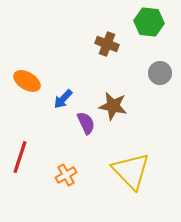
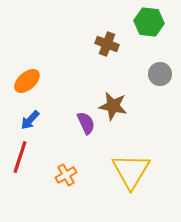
gray circle: moved 1 px down
orange ellipse: rotated 72 degrees counterclockwise
blue arrow: moved 33 px left, 21 px down
yellow triangle: rotated 15 degrees clockwise
